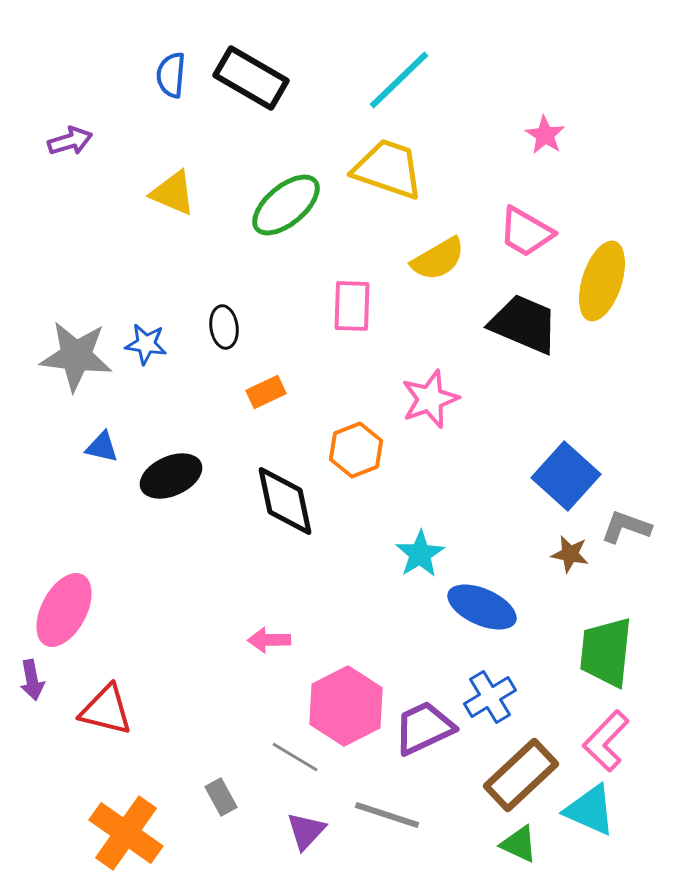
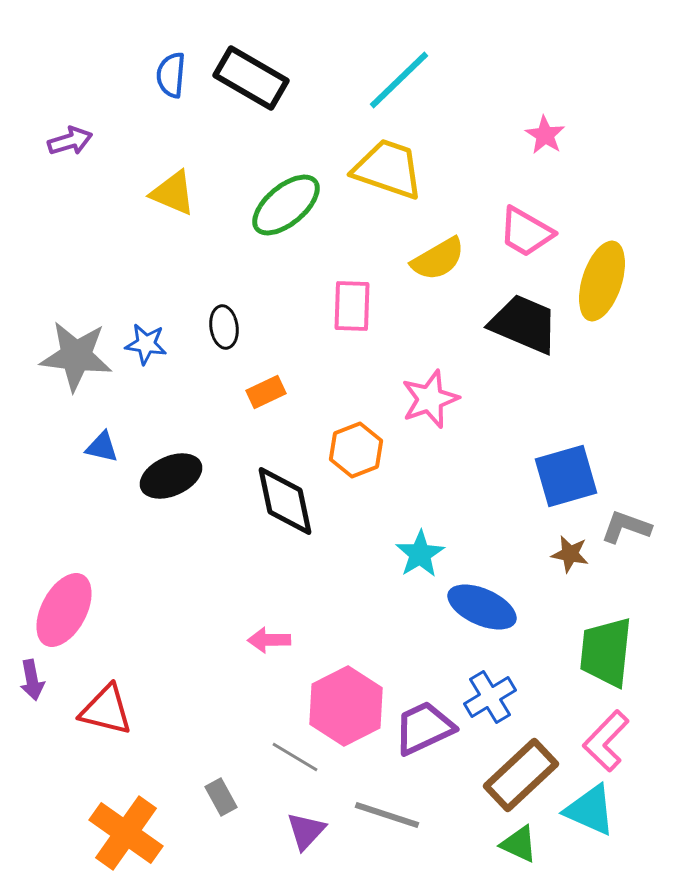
blue square at (566, 476): rotated 32 degrees clockwise
